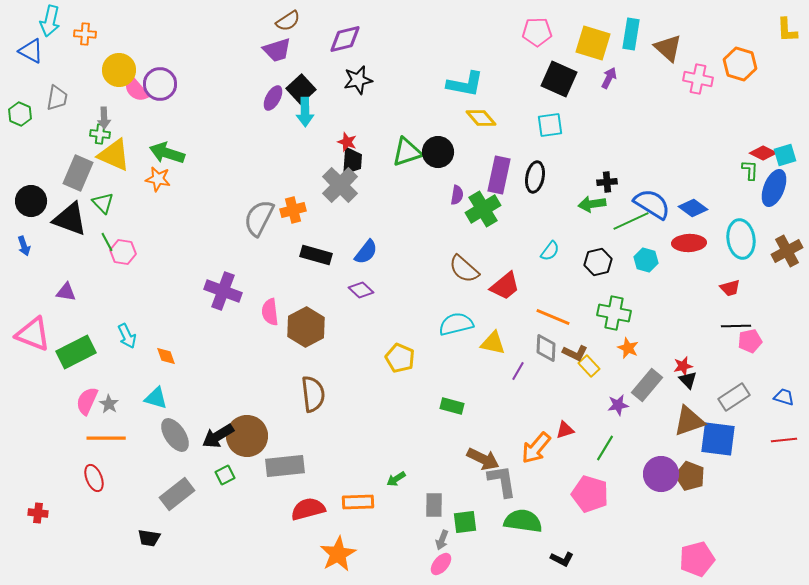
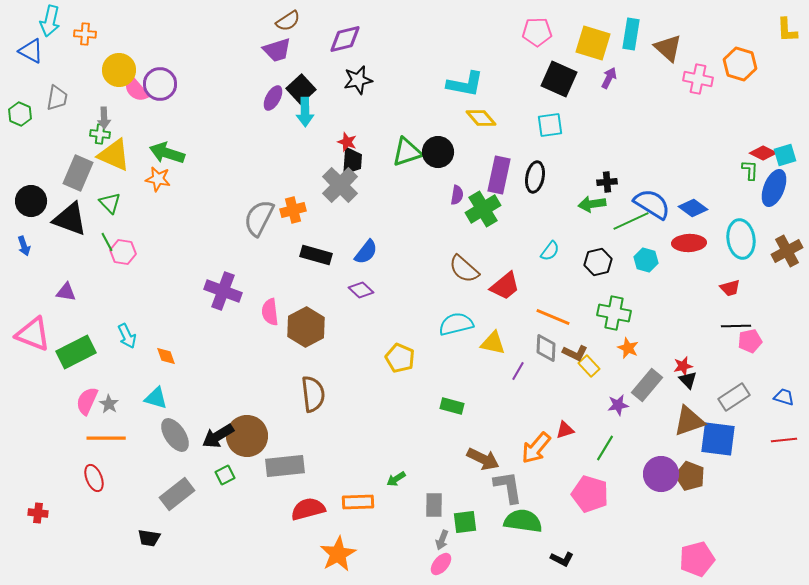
green triangle at (103, 203): moved 7 px right
gray L-shape at (502, 481): moved 6 px right, 6 px down
